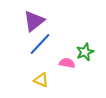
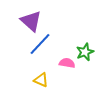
purple triangle: moved 3 px left; rotated 40 degrees counterclockwise
